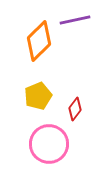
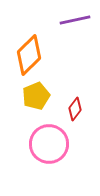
orange diamond: moved 10 px left, 14 px down
yellow pentagon: moved 2 px left
